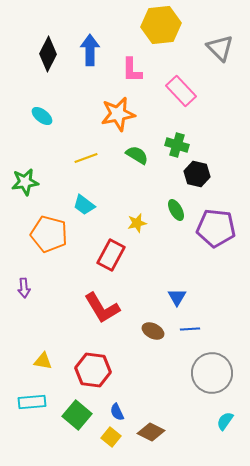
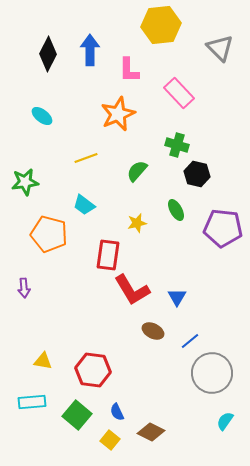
pink L-shape: moved 3 px left
pink rectangle: moved 2 px left, 2 px down
orange star: rotated 12 degrees counterclockwise
green semicircle: moved 16 px down; rotated 80 degrees counterclockwise
purple pentagon: moved 7 px right
red rectangle: moved 3 px left; rotated 20 degrees counterclockwise
red L-shape: moved 30 px right, 18 px up
blue line: moved 12 px down; rotated 36 degrees counterclockwise
yellow square: moved 1 px left, 3 px down
